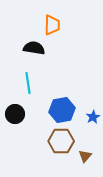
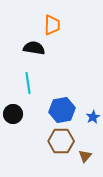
black circle: moved 2 px left
